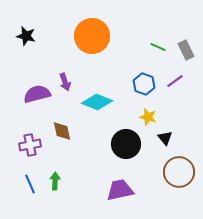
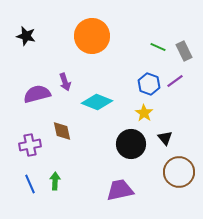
gray rectangle: moved 2 px left, 1 px down
blue hexagon: moved 5 px right
yellow star: moved 4 px left, 4 px up; rotated 18 degrees clockwise
black circle: moved 5 px right
